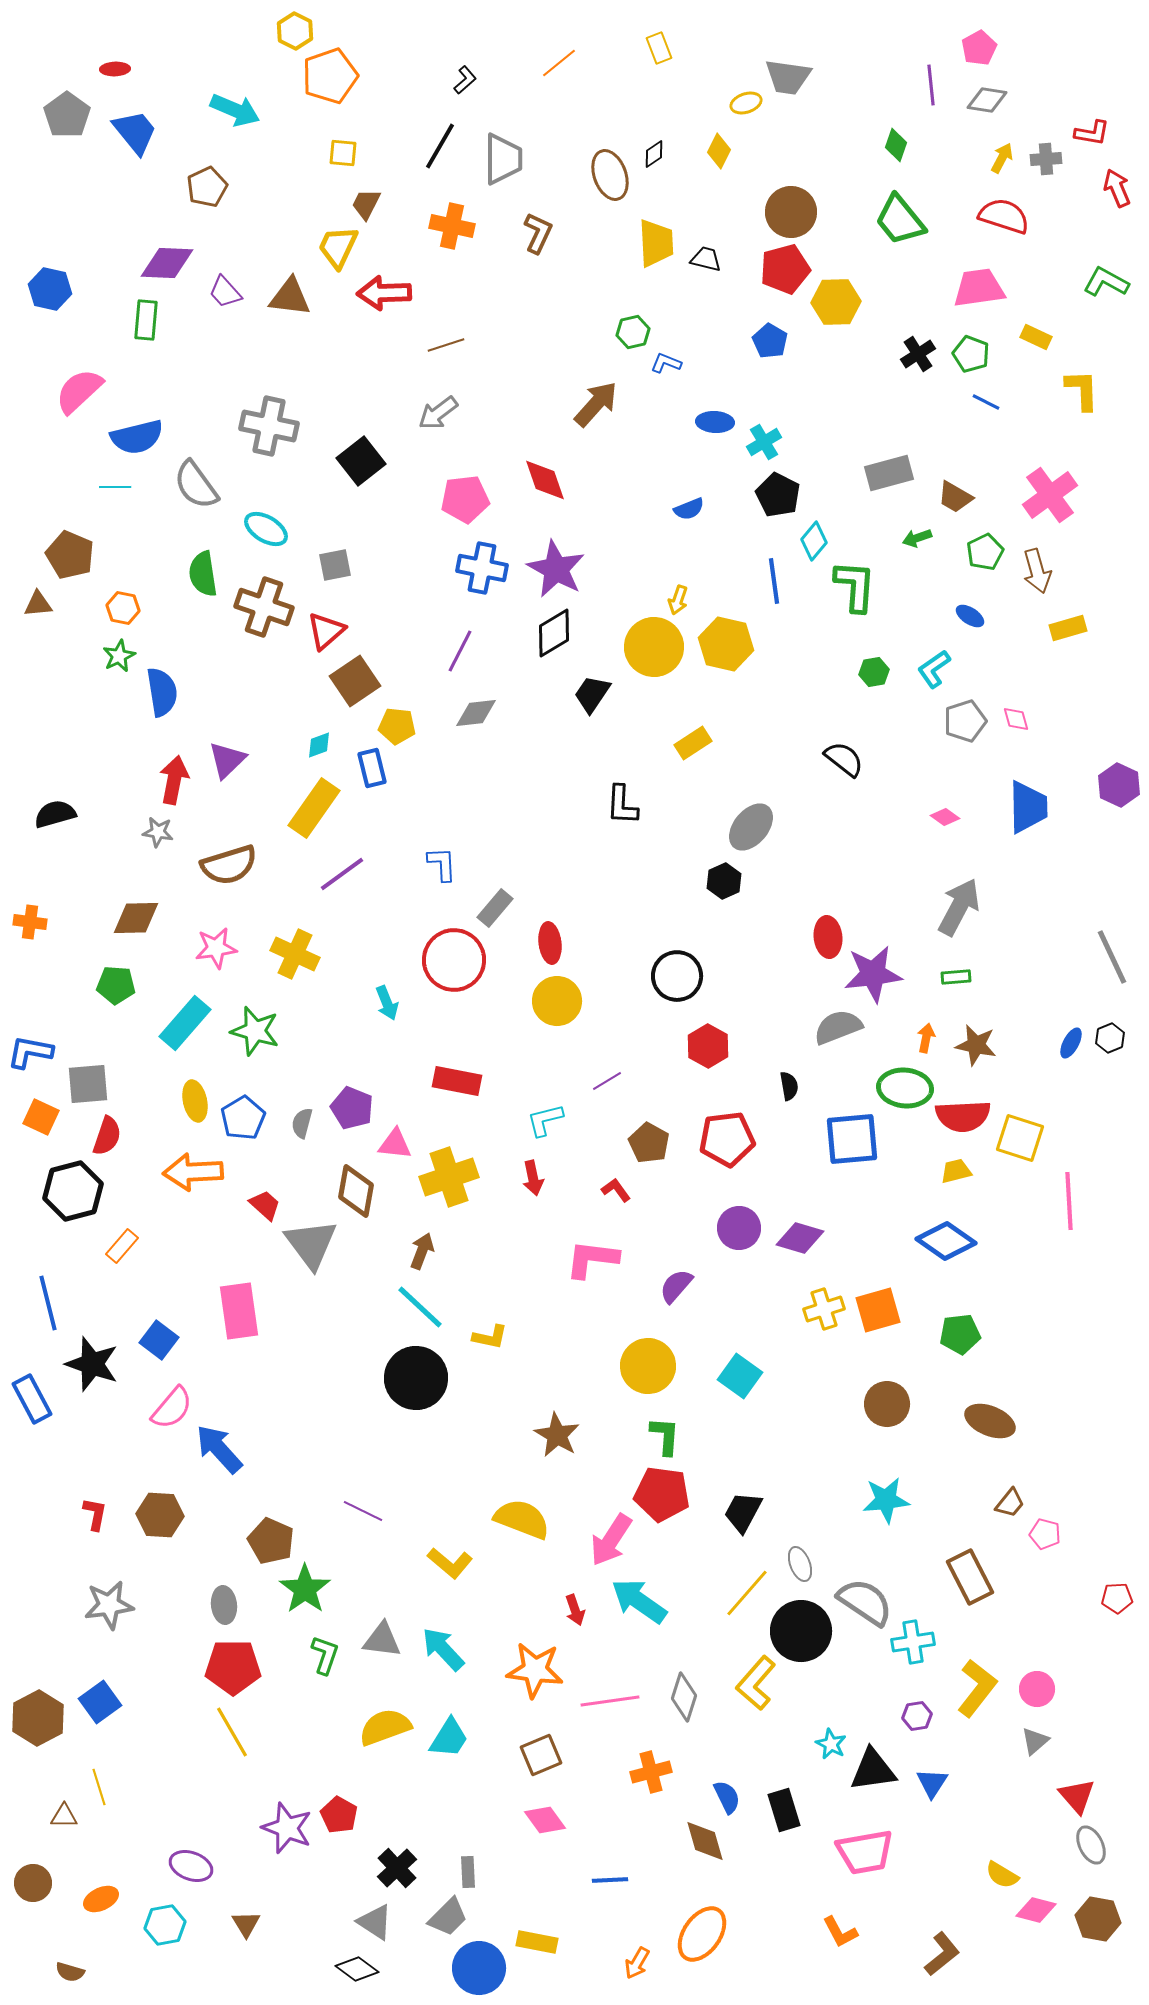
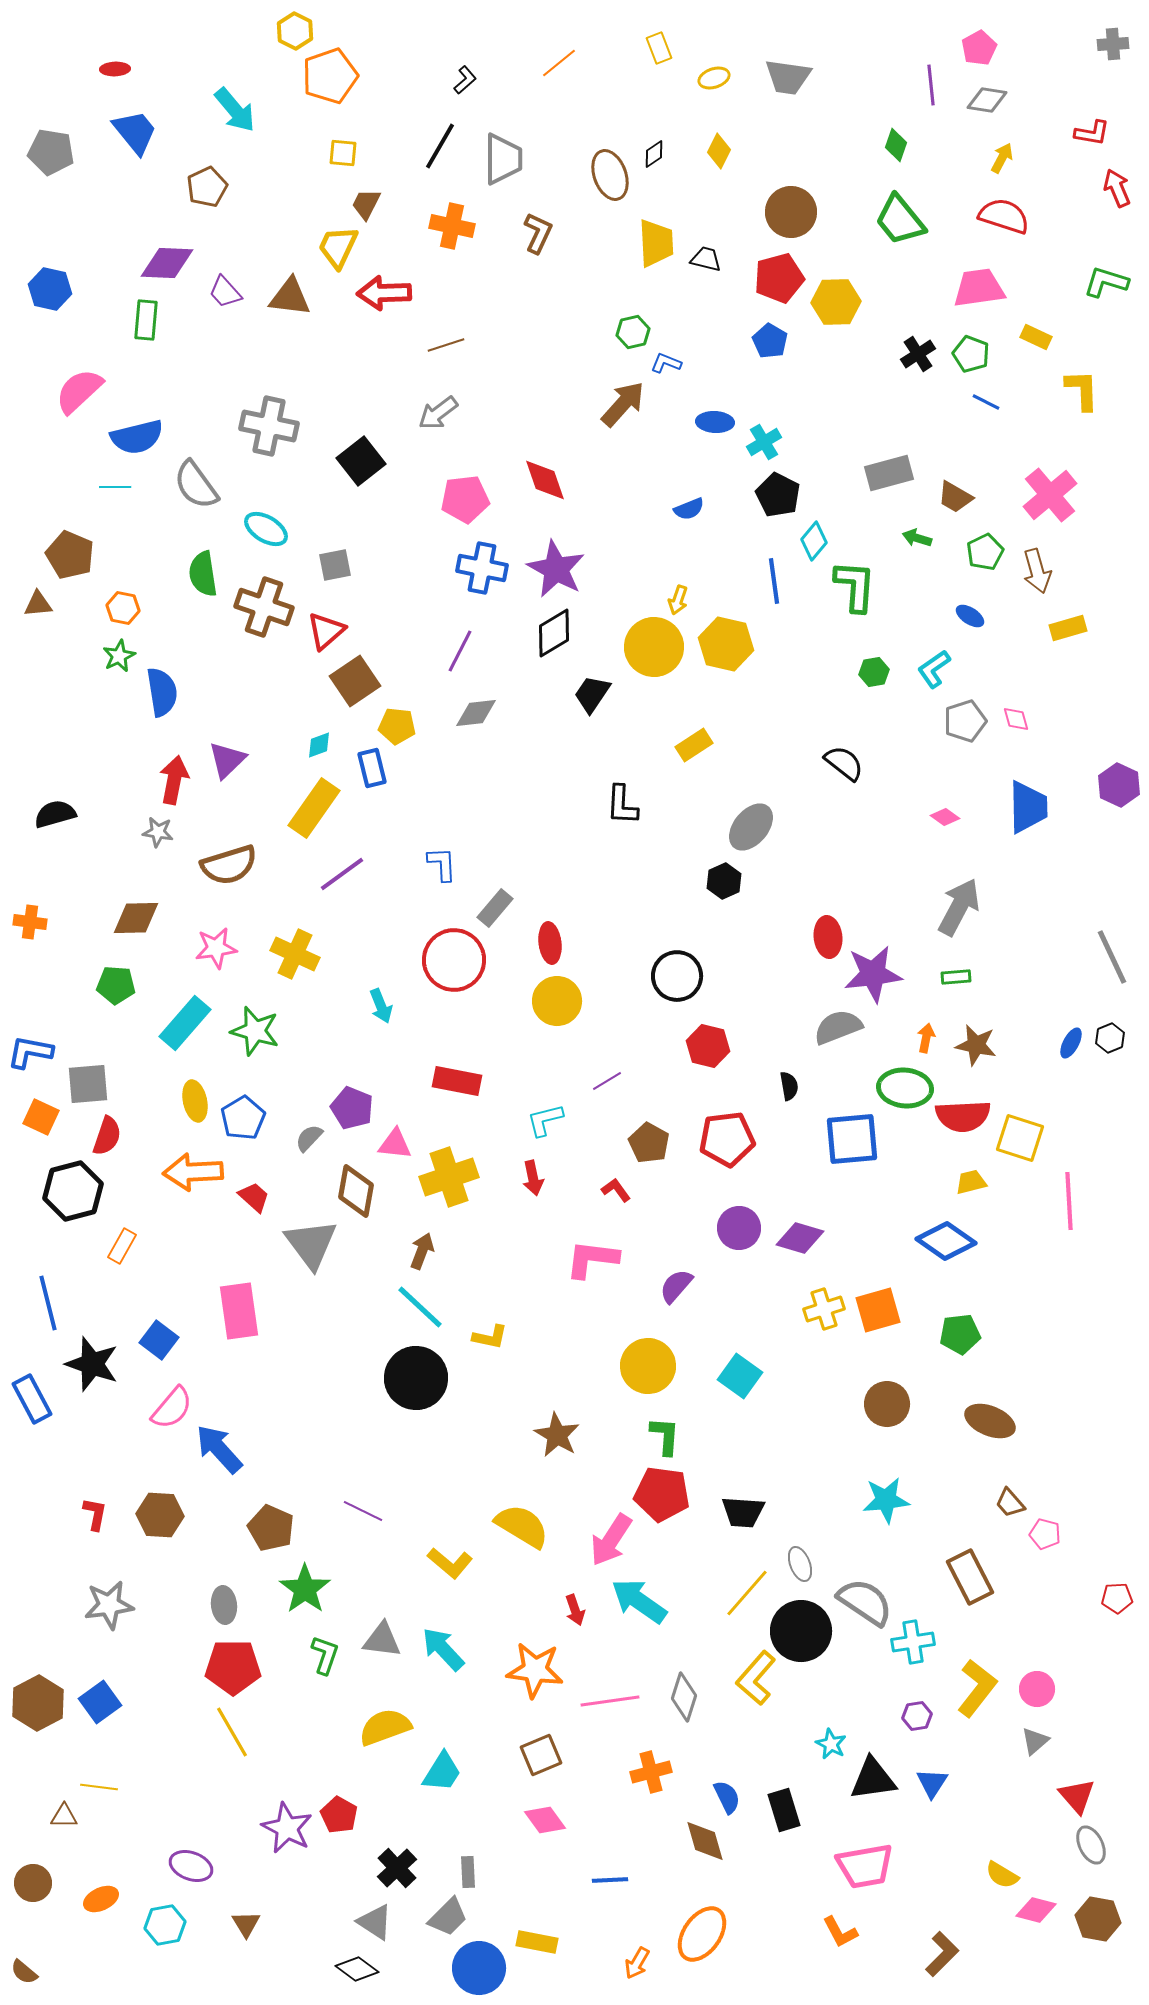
yellow ellipse at (746, 103): moved 32 px left, 25 px up
cyan arrow at (235, 110): rotated 27 degrees clockwise
gray pentagon at (67, 115): moved 16 px left, 37 px down; rotated 27 degrees counterclockwise
gray cross at (1046, 159): moved 67 px right, 115 px up
red pentagon at (785, 269): moved 6 px left, 9 px down
green L-shape at (1106, 282): rotated 12 degrees counterclockwise
brown arrow at (596, 404): moved 27 px right
pink cross at (1050, 495): rotated 4 degrees counterclockwise
green arrow at (917, 538): rotated 36 degrees clockwise
yellow rectangle at (693, 743): moved 1 px right, 2 px down
black semicircle at (844, 759): moved 4 px down
cyan arrow at (387, 1003): moved 6 px left, 3 px down
red hexagon at (708, 1046): rotated 15 degrees counterclockwise
gray semicircle at (302, 1123): moved 7 px right, 15 px down; rotated 28 degrees clockwise
yellow trapezoid at (956, 1171): moved 15 px right, 11 px down
red trapezoid at (265, 1205): moved 11 px left, 8 px up
orange rectangle at (122, 1246): rotated 12 degrees counterclockwise
brown trapezoid at (1010, 1503): rotated 100 degrees clockwise
black trapezoid at (743, 1512): rotated 114 degrees counterclockwise
yellow semicircle at (522, 1519): moved 7 px down; rotated 10 degrees clockwise
brown pentagon at (271, 1541): moved 13 px up
yellow L-shape at (756, 1683): moved 5 px up
brown hexagon at (38, 1718): moved 15 px up
cyan trapezoid at (449, 1738): moved 7 px left, 34 px down
black triangle at (873, 1770): moved 9 px down
yellow line at (99, 1787): rotated 66 degrees counterclockwise
purple star at (287, 1828): rotated 6 degrees clockwise
pink trapezoid at (865, 1852): moved 14 px down
brown L-shape at (942, 1954): rotated 6 degrees counterclockwise
brown semicircle at (70, 1972): moved 46 px left; rotated 24 degrees clockwise
